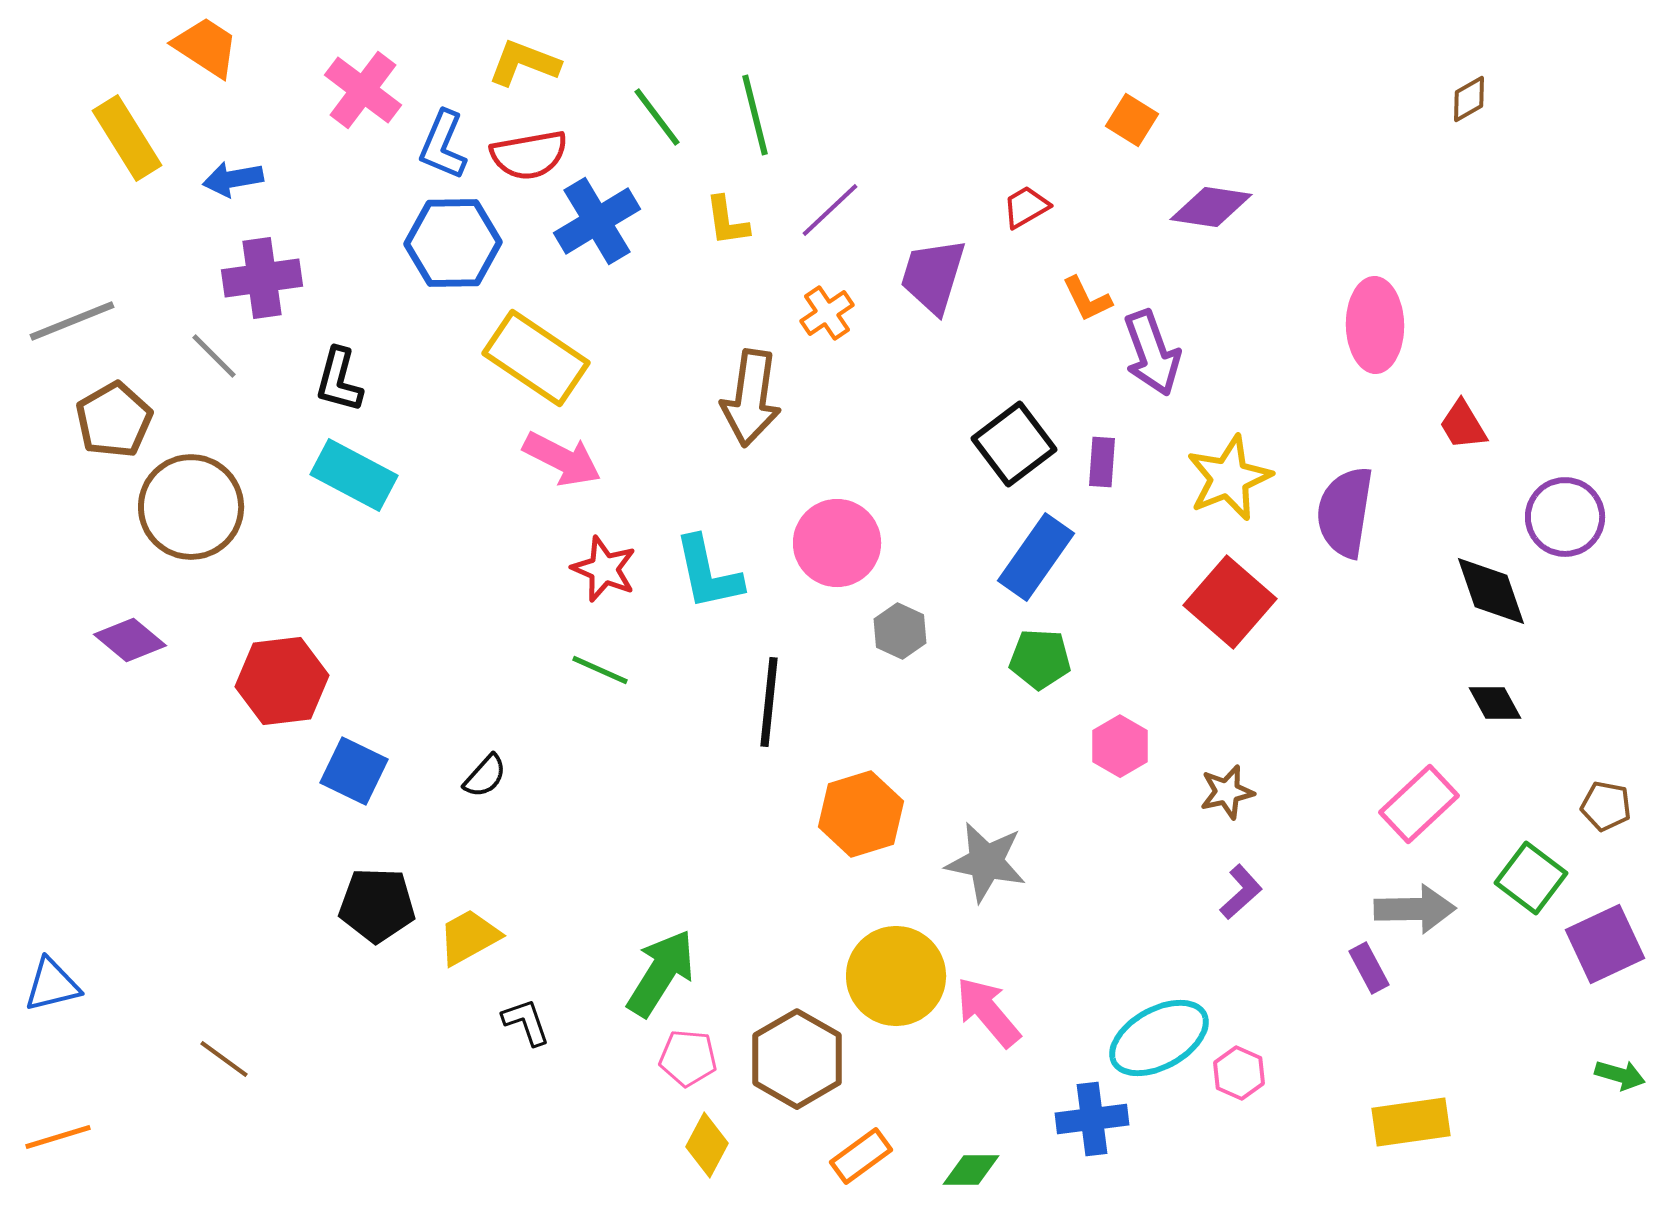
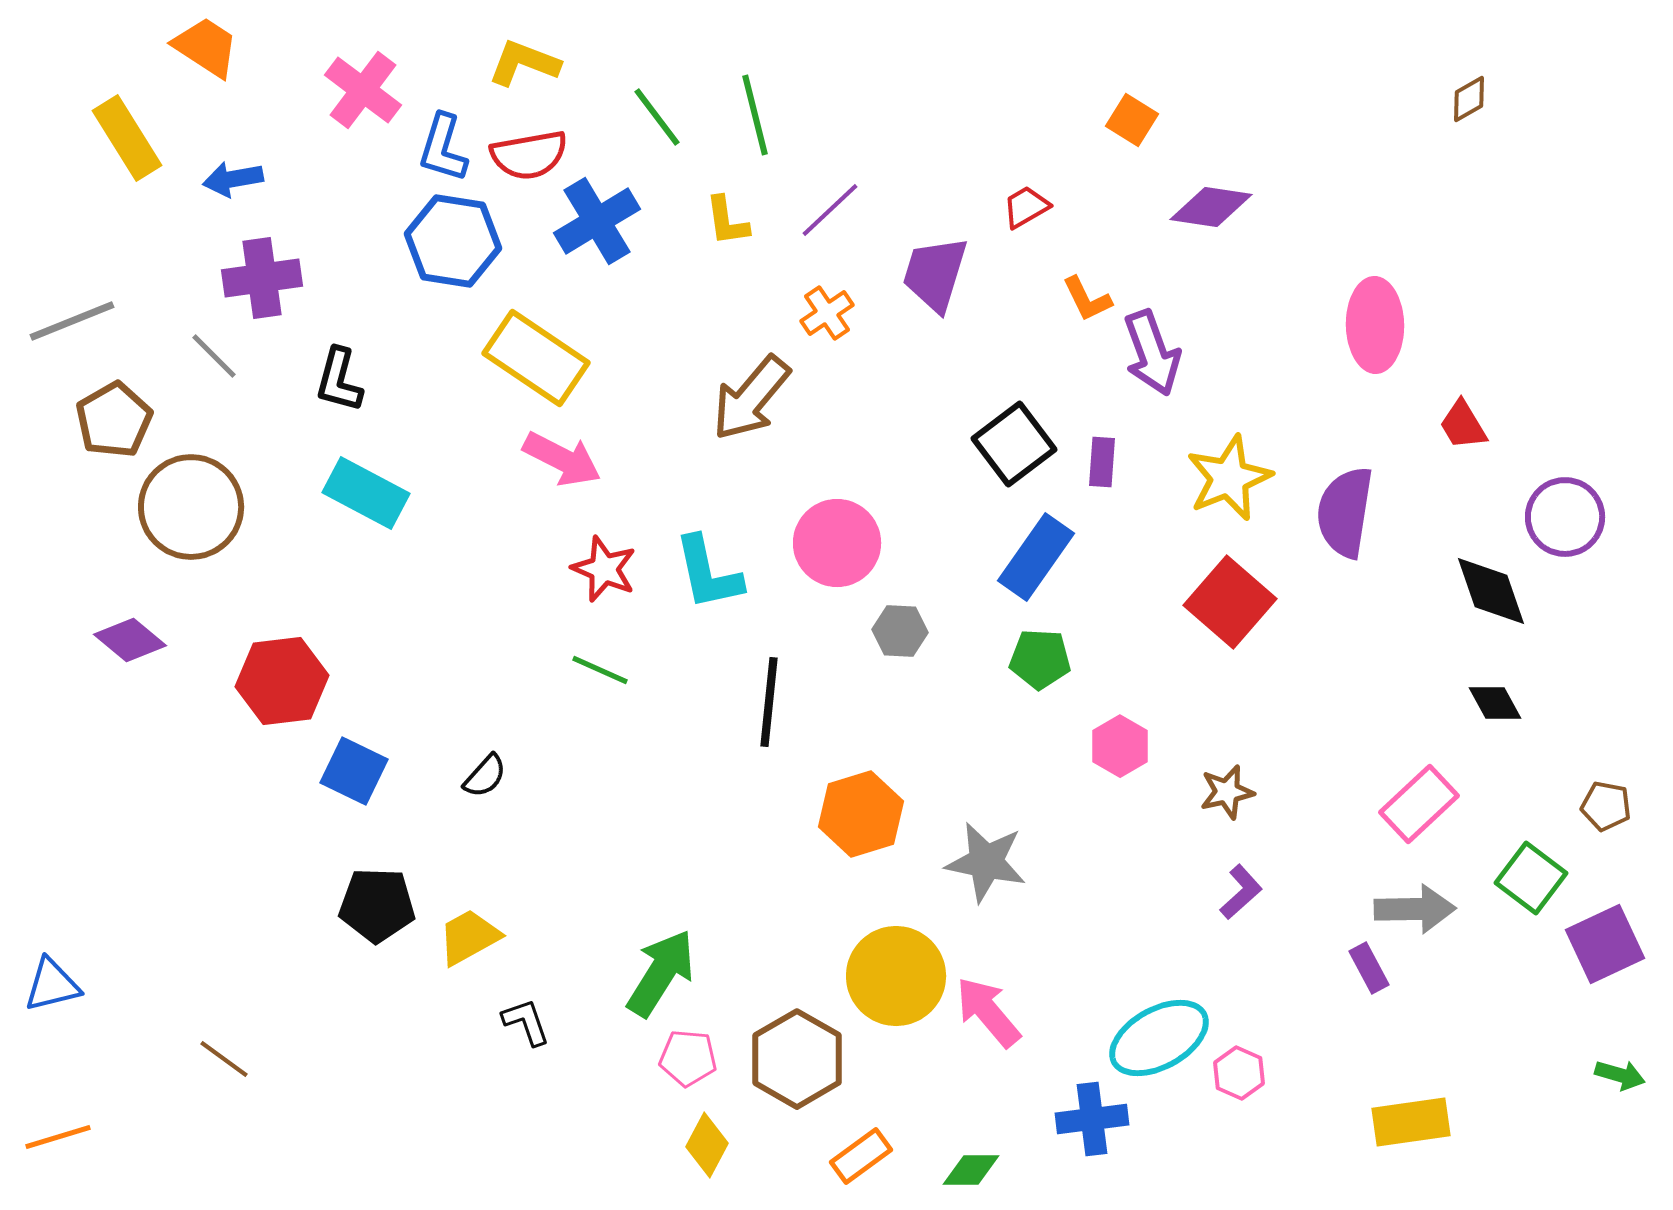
blue L-shape at (443, 145): moved 3 px down; rotated 6 degrees counterclockwise
blue hexagon at (453, 243): moved 2 px up; rotated 10 degrees clockwise
purple trapezoid at (933, 276): moved 2 px right, 2 px up
brown arrow at (751, 398): rotated 32 degrees clockwise
cyan rectangle at (354, 475): moved 12 px right, 18 px down
gray hexagon at (900, 631): rotated 22 degrees counterclockwise
